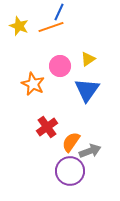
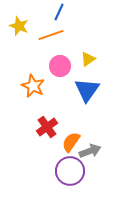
orange line: moved 8 px down
orange star: moved 2 px down
